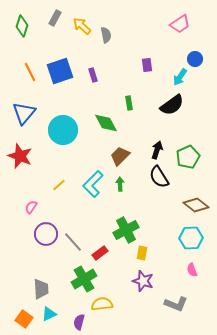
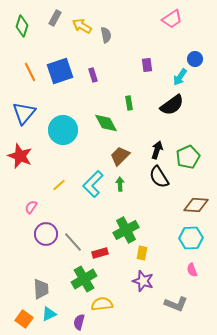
pink trapezoid at (180, 24): moved 8 px left, 5 px up
yellow arrow at (82, 26): rotated 12 degrees counterclockwise
brown diamond at (196, 205): rotated 35 degrees counterclockwise
red rectangle at (100, 253): rotated 21 degrees clockwise
